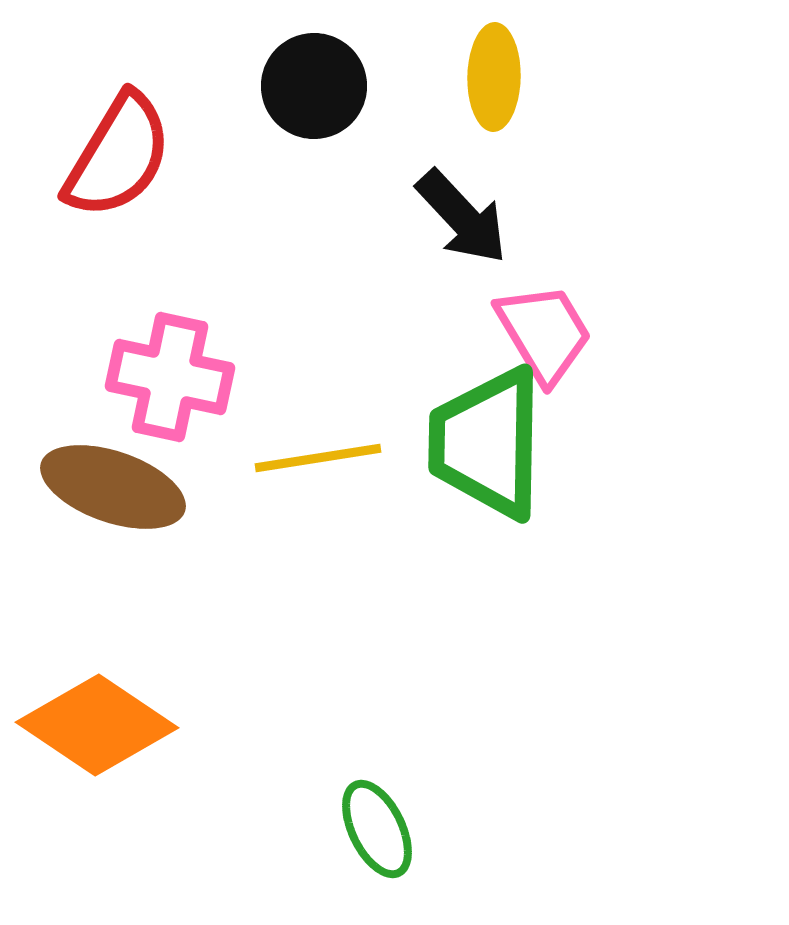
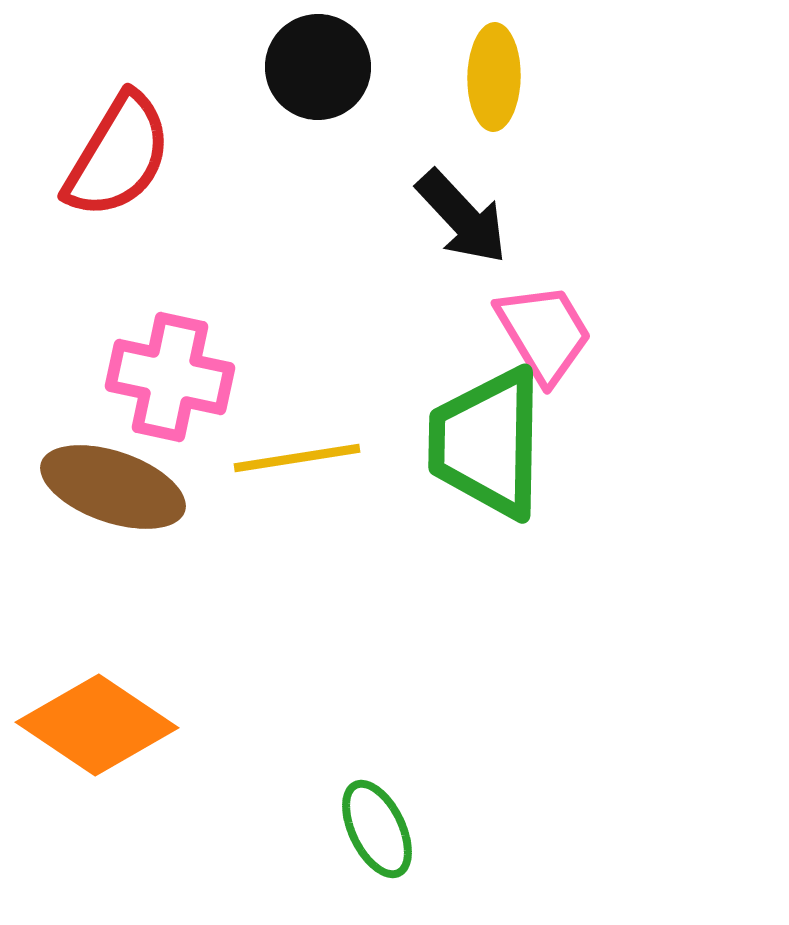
black circle: moved 4 px right, 19 px up
yellow line: moved 21 px left
